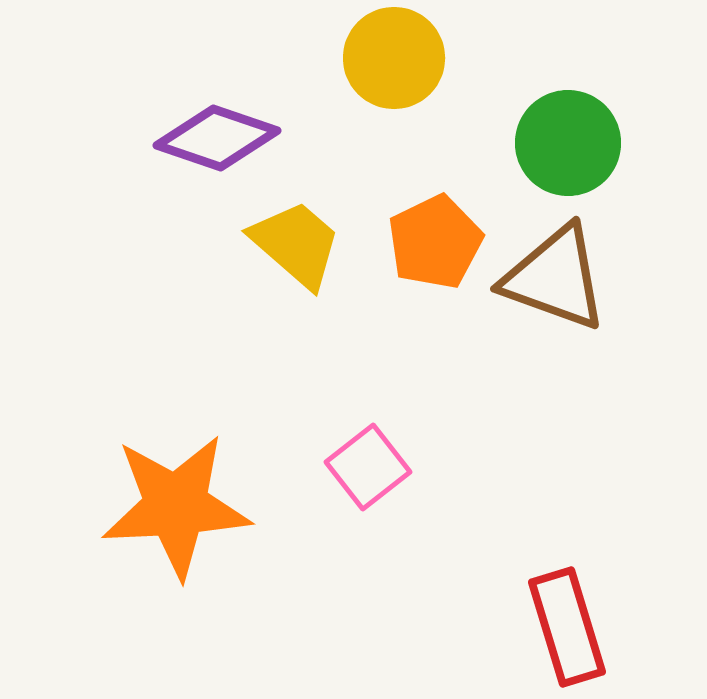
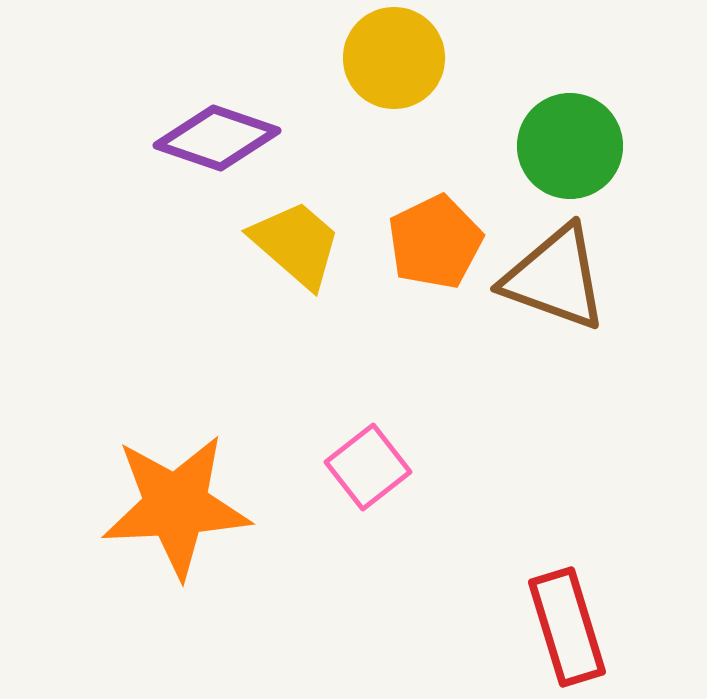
green circle: moved 2 px right, 3 px down
